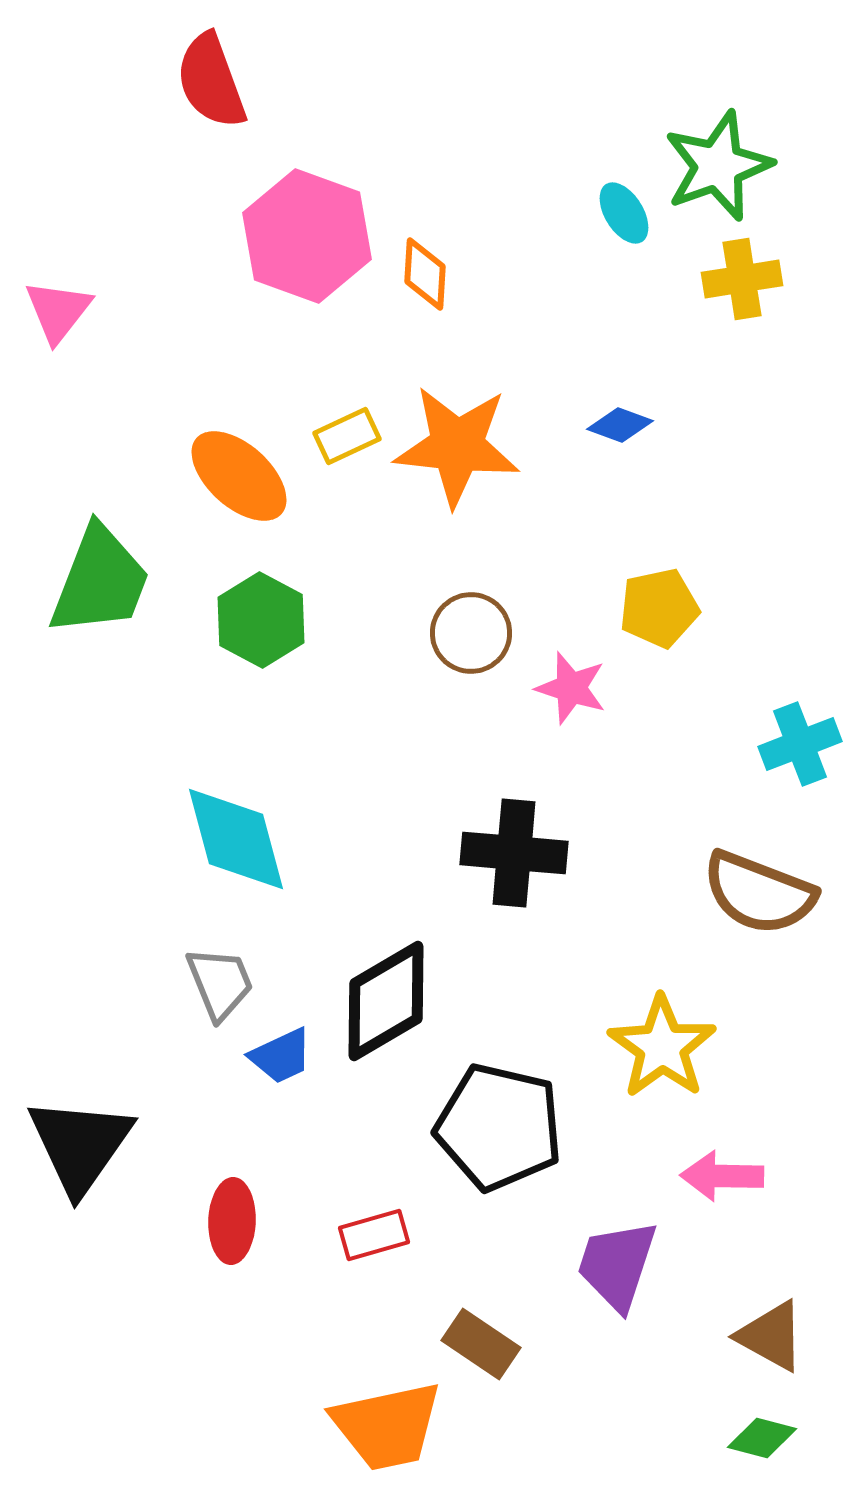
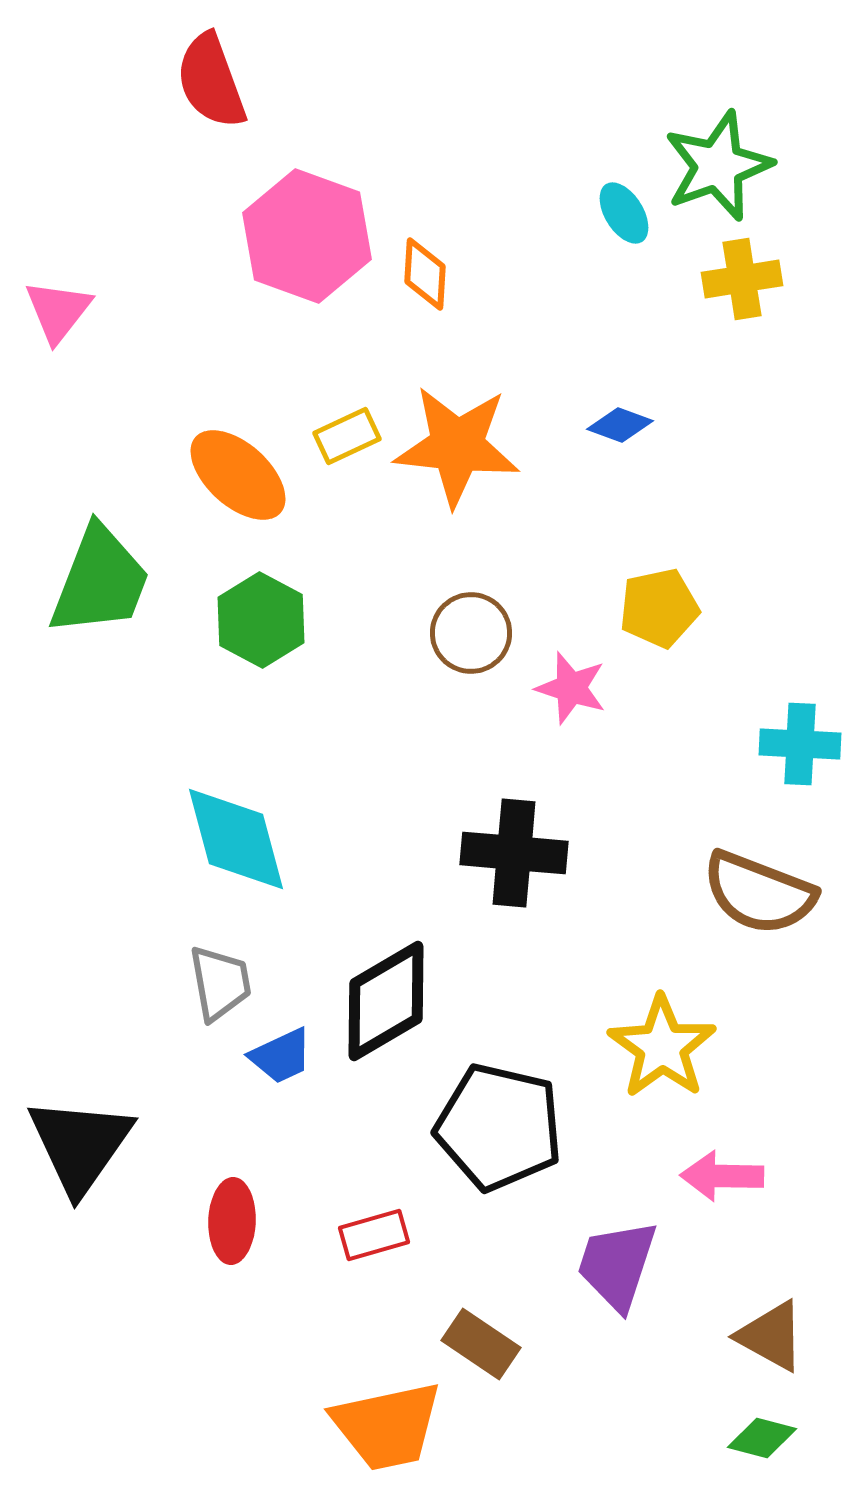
orange ellipse: moved 1 px left, 1 px up
cyan cross: rotated 24 degrees clockwise
gray trapezoid: rotated 12 degrees clockwise
